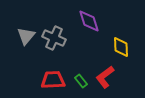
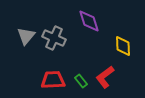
yellow diamond: moved 2 px right, 1 px up
